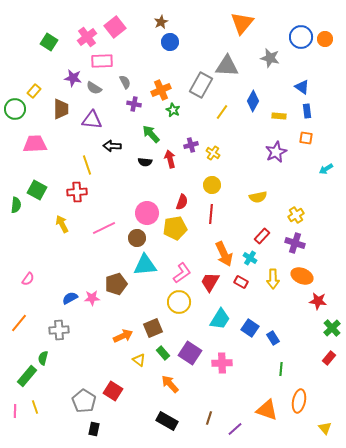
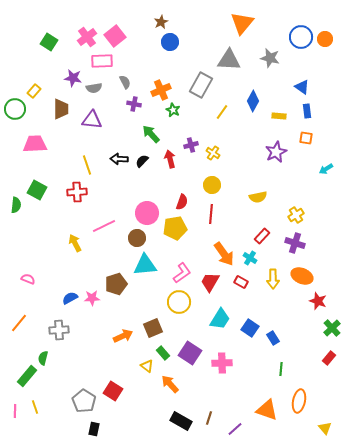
pink square at (115, 27): moved 9 px down
gray triangle at (227, 66): moved 2 px right, 6 px up
gray semicircle at (94, 88): rotated 42 degrees counterclockwise
black arrow at (112, 146): moved 7 px right, 13 px down
black semicircle at (145, 162): moved 3 px left, 1 px up; rotated 128 degrees clockwise
yellow arrow at (62, 224): moved 13 px right, 19 px down
pink line at (104, 228): moved 2 px up
orange arrow at (224, 254): rotated 10 degrees counterclockwise
pink semicircle at (28, 279): rotated 104 degrees counterclockwise
red star at (318, 301): rotated 12 degrees clockwise
yellow triangle at (139, 360): moved 8 px right, 6 px down
black rectangle at (167, 421): moved 14 px right
